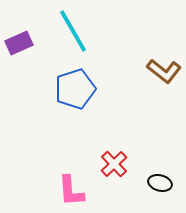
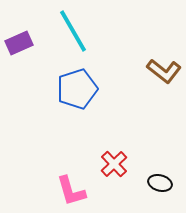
blue pentagon: moved 2 px right
pink L-shape: rotated 12 degrees counterclockwise
